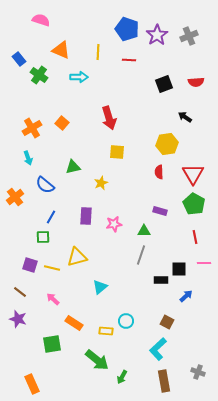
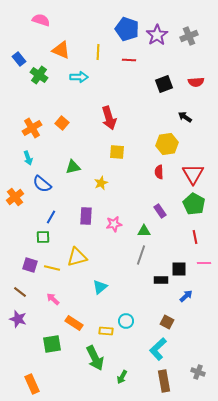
blue semicircle at (45, 185): moved 3 px left, 1 px up
purple rectangle at (160, 211): rotated 40 degrees clockwise
green arrow at (97, 360): moved 2 px left, 2 px up; rotated 25 degrees clockwise
